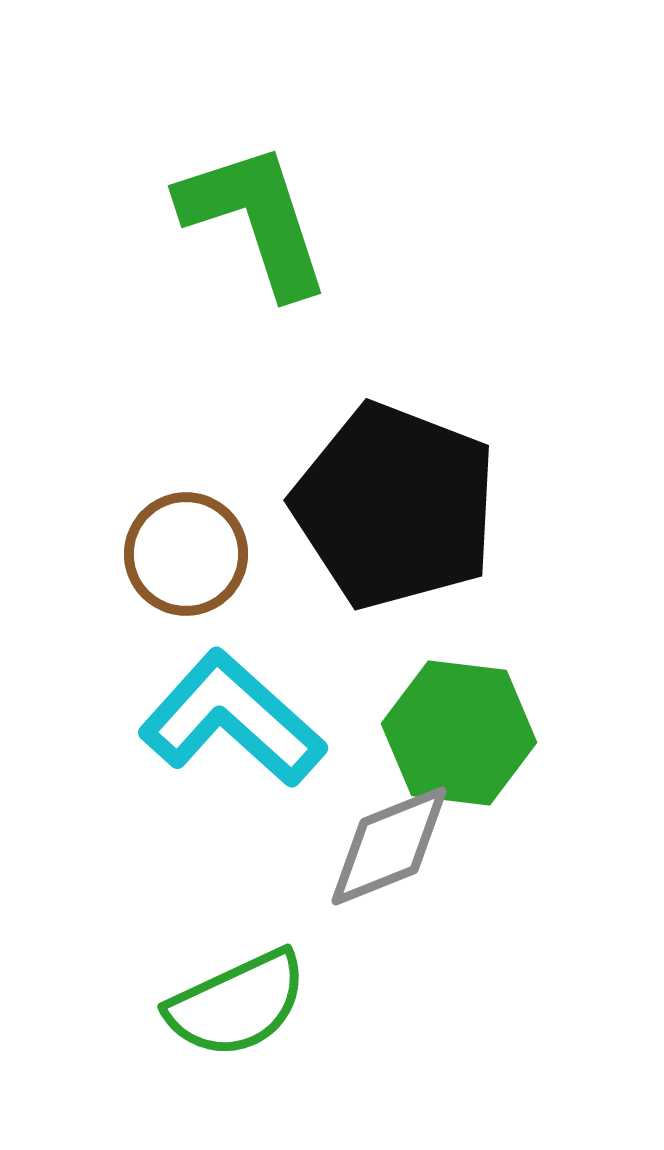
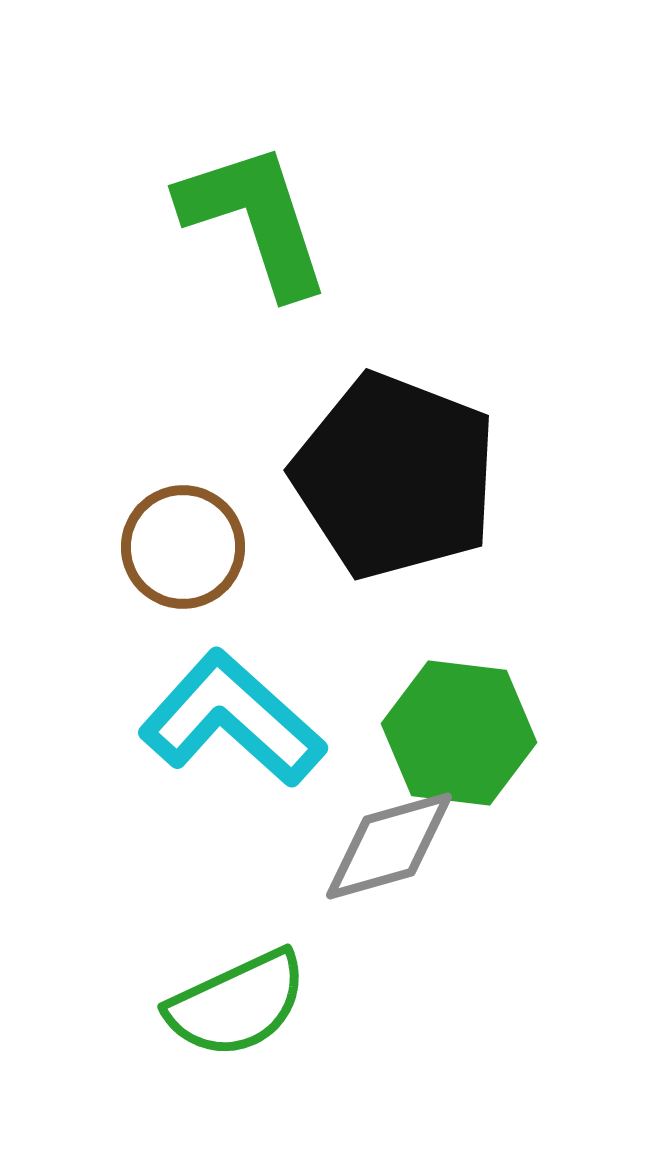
black pentagon: moved 30 px up
brown circle: moved 3 px left, 7 px up
gray diamond: rotated 6 degrees clockwise
